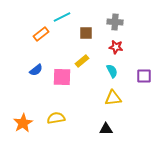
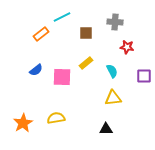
red star: moved 11 px right
yellow rectangle: moved 4 px right, 2 px down
